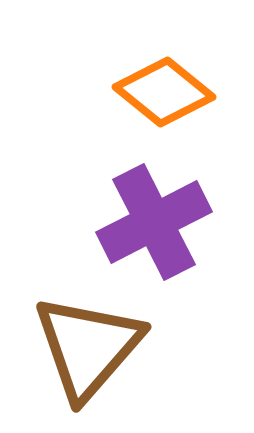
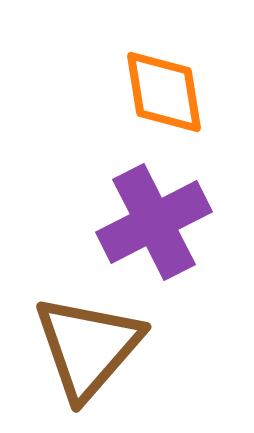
orange diamond: rotated 42 degrees clockwise
